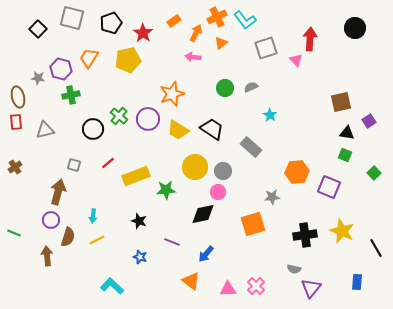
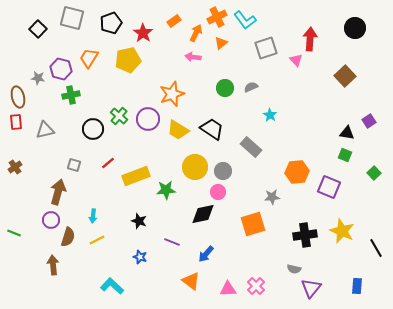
brown square at (341, 102): moved 4 px right, 26 px up; rotated 30 degrees counterclockwise
brown arrow at (47, 256): moved 6 px right, 9 px down
blue rectangle at (357, 282): moved 4 px down
